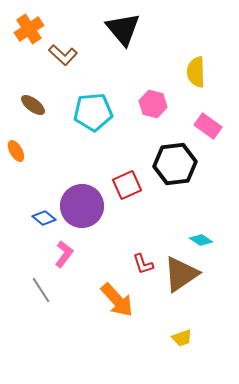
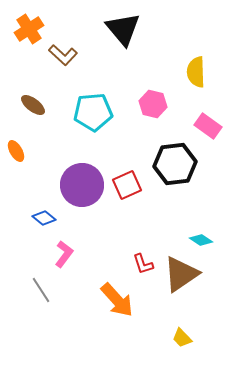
purple circle: moved 21 px up
yellow trapezoid: rotated 65 degrees clockwise
